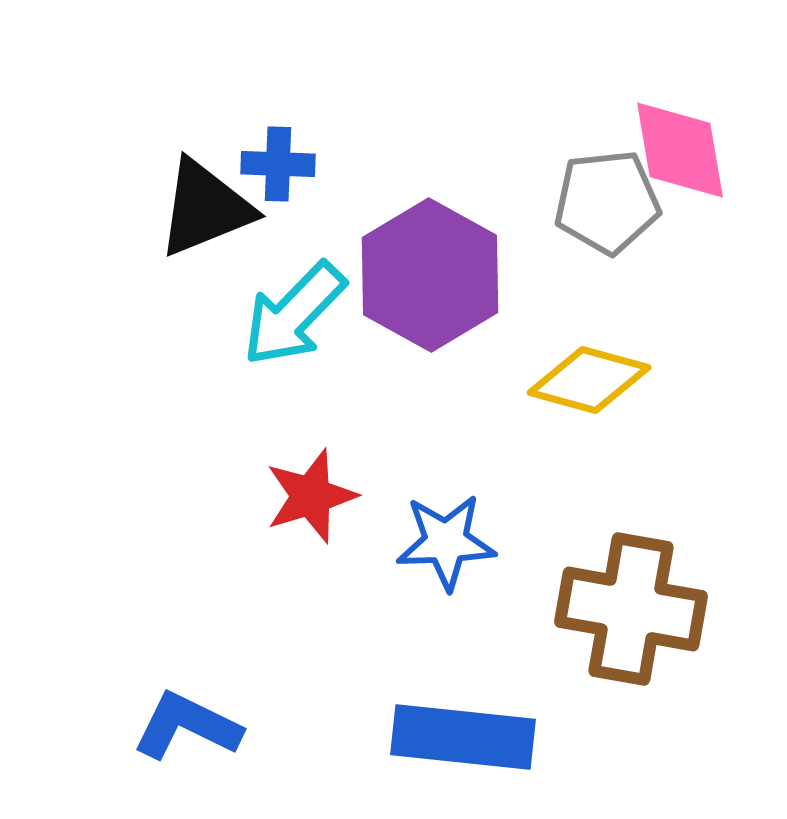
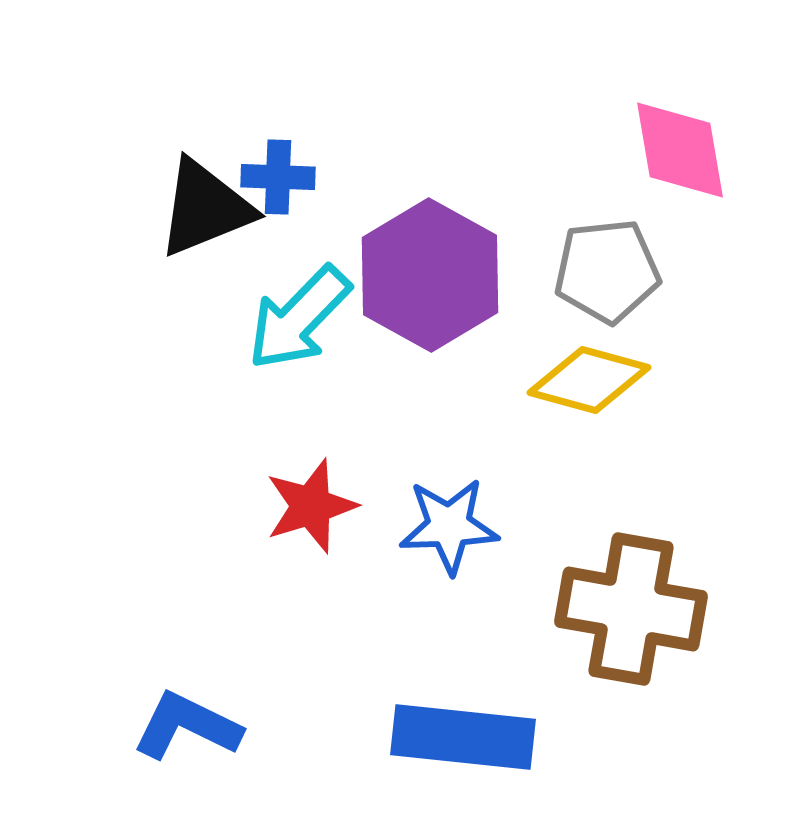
blue cross: moved 13 px down
gray pentagon: moved 69 px down
cyan arrow: moved 5 px right, 4 px down
red star: moved 10 px down
blue star: moved 3 px right, 16 px up
